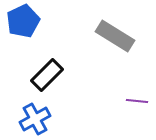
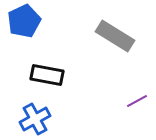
blue pentagon: moved 1 px right
black rectangle: rotated 56 degrees clockwise
purple line: rotated 35 degrees counterclockwise
